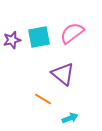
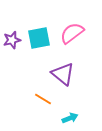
cyan square: moved 1 px down
